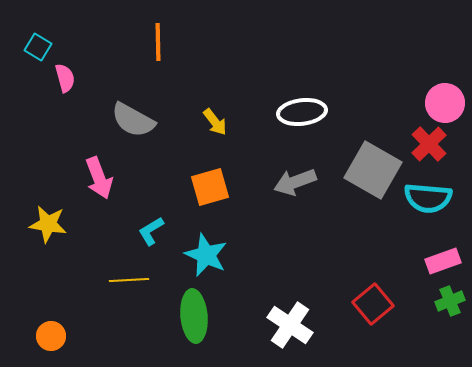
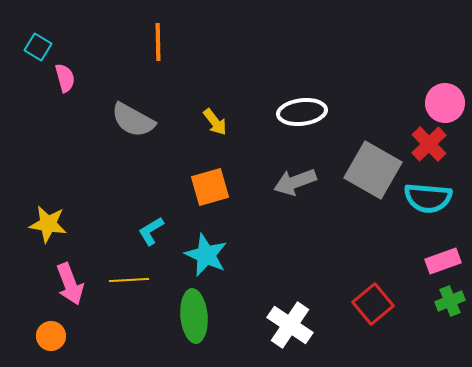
pink arrow: moved 29 px left, 106 px down
